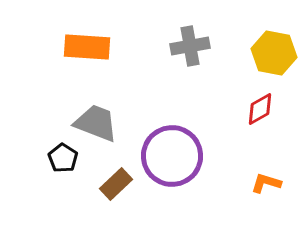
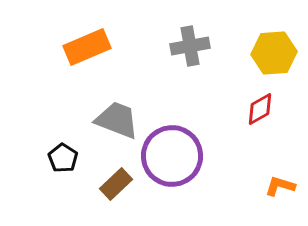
orange rectangle: rotated 27 degrees counterclockwise
yellow hexagon: rotated 15 degrees counterclockwise
gray trapezoid: moved 21 px right, 3 px up
orange L-shape: moved 14 px right, 3 px down
